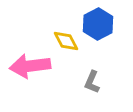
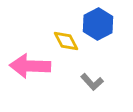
pink arrow: rotated 9 degrees clockwise
gray L-shape: rotated 65 degrees counterclockwise
